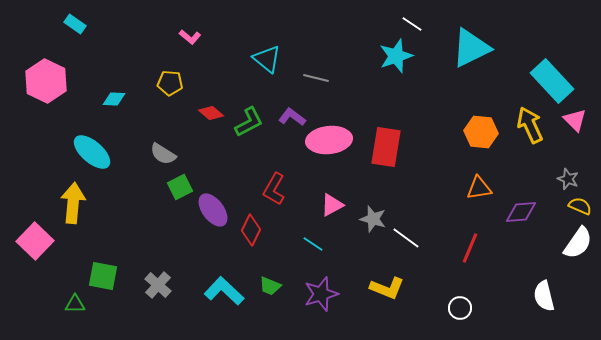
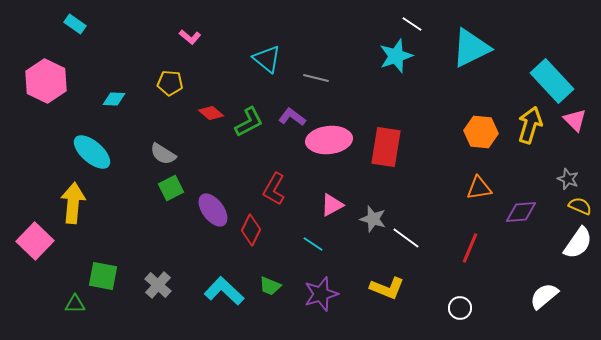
yellow arrow at (530, 125): rotated 42 degrees clockwise
green square at (180, 187): moved 9 px left, 1 px down
white semicircle at (544, 296): rotated 64 degrees clockwise
